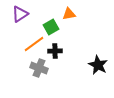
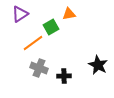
orange line: moved 1 px left, 1 px up
black cross: moved 9 px right, 25 px down
